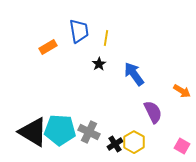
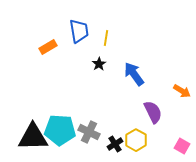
black triangle: moved 5 px down; rotated 32 degrees counterclockwise
yellow hexagon: moved 2 px right, 2 px up
